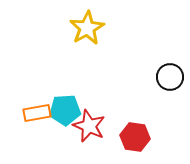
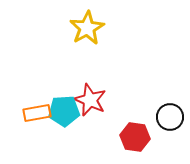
black circle: moved 40 px down
cyan pentagon: moved 1 px left, 1 px down
red star: moved 1 px right, 26 px up
